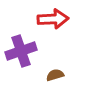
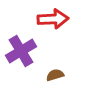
purple cross: rotated 12 degrees counterclockwise
